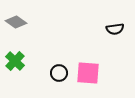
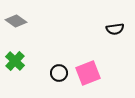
gray diamond: moved 1 px up
pink square: rotated 25 degrees counterclockwise
